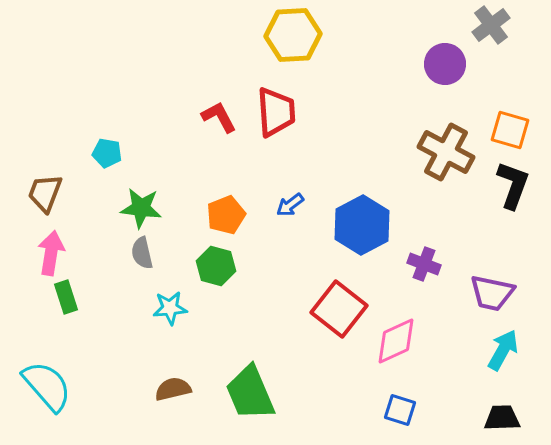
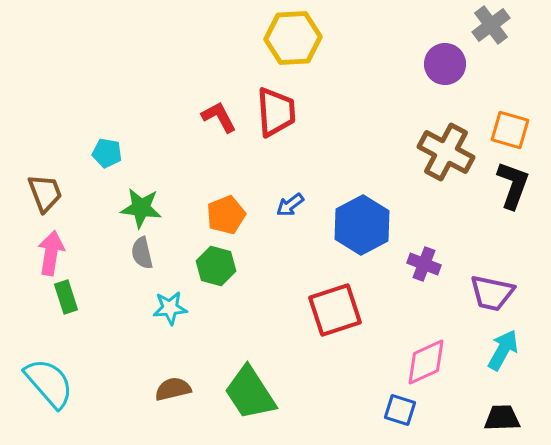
yellow hexagon: moved 3 px down
brown trapezoid: rotated 138 degrees clockwise
red square: moved 4 px left, 1 px down; rotated 34 degrees clockwise
pink diamond: moved 30 px right, 21 px down
cyan semicircle: moved 2 px right, 3 px up
green trapezoid: rotated 10 degrees counterclockwise
